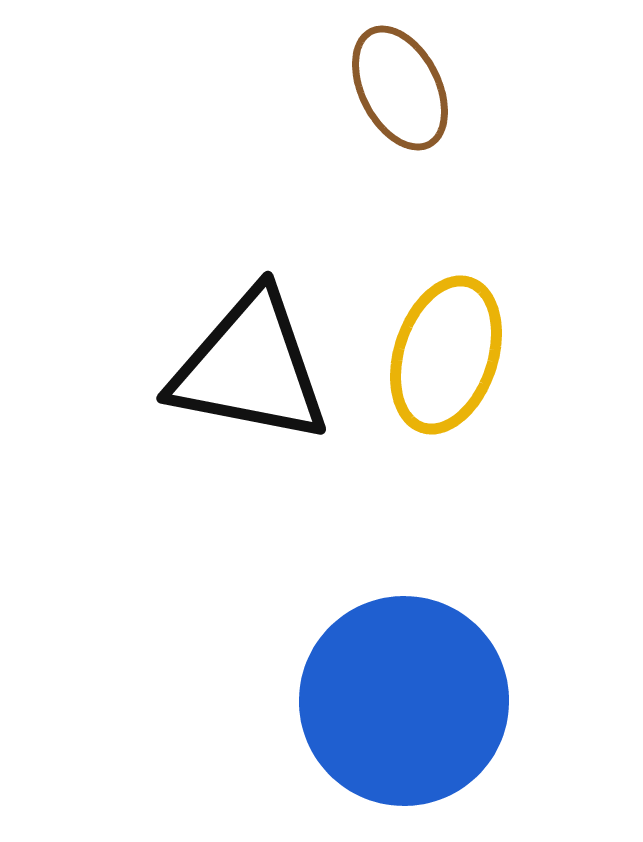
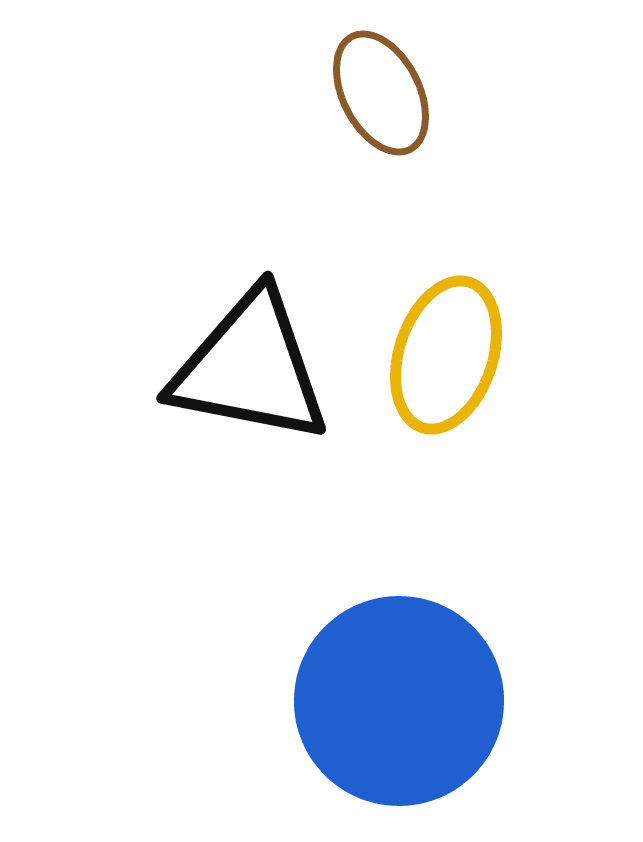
brown ellipse: moved 19 px left, 5 px down
blue circle: moved 5 px left
